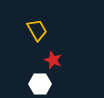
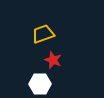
yellow trapezoid: moved 6 px right, 4 px down; rotated 80 degrees counterclockwise
